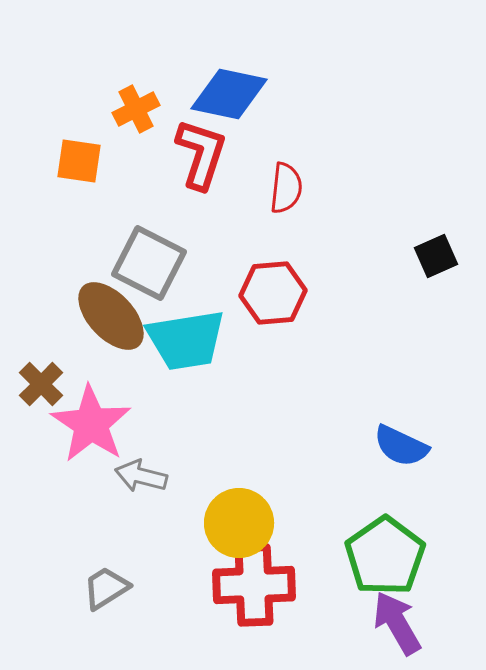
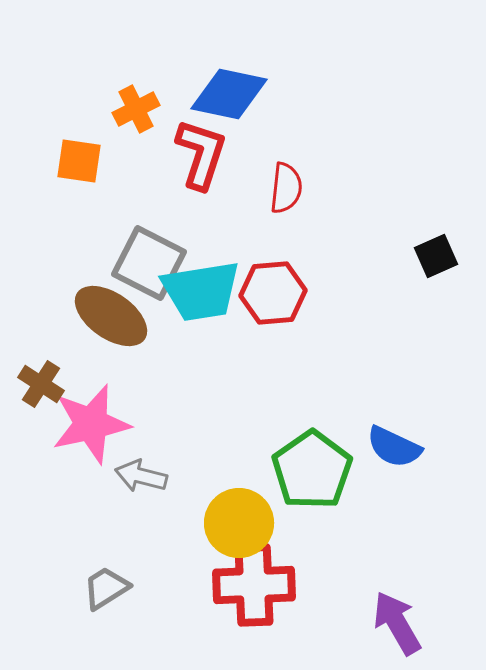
brown ellipse: rotated 12 degrees counterclockwise
cyan trapezoid: moved 15 px right, 49 px up
brown cross: rotated 12 degrees counterclockwise
pink star: rotated 26 degrees clockwise
blue semicircle: moved 7 px left, 1 px down
green pentagon: moved 73 px left, 86 px up
